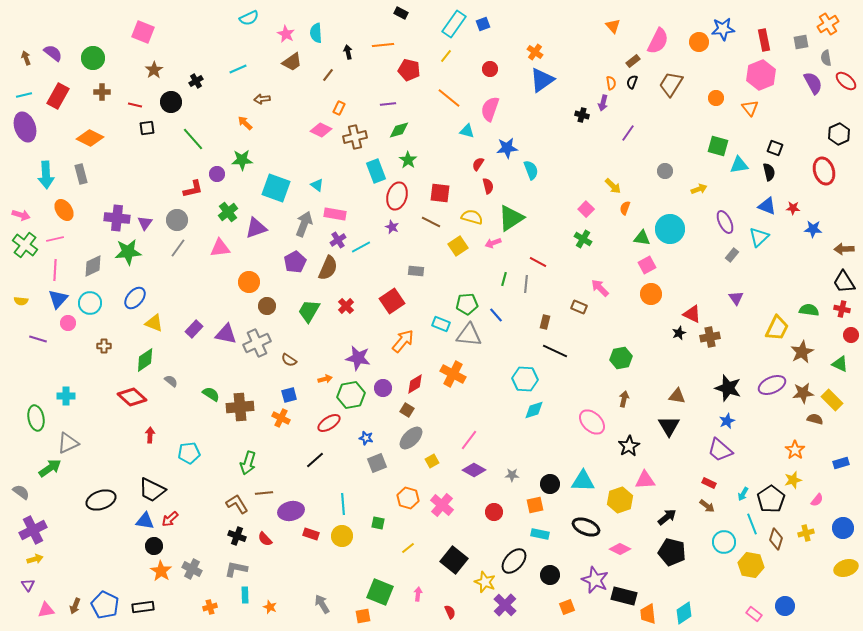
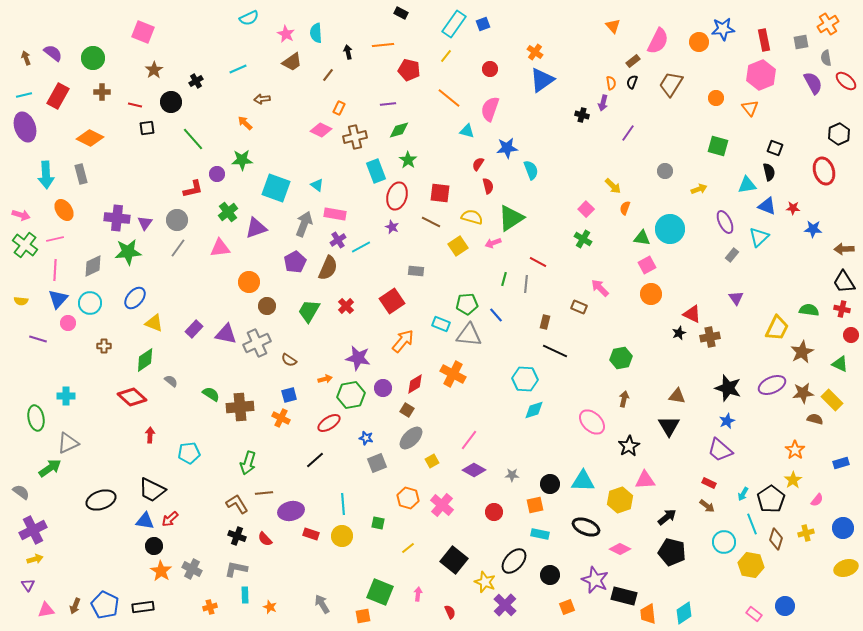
cyan triangle at (739, 165): moved 8 px right, 20 px down
yellow star at (793, 480): rotated 18 degrees counterclockwise
